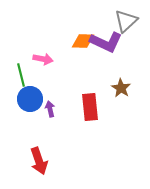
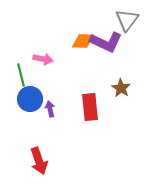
gray triangle: moved 1 px right, 1 px up; rotated 10 degrees counterclockwise
